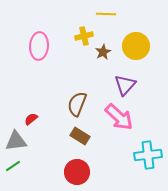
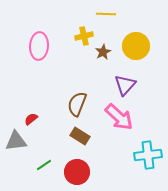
green line: moved 31 px right, 1 px up
